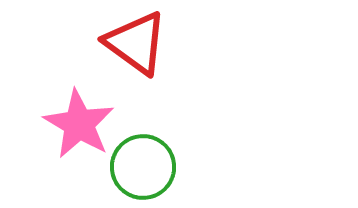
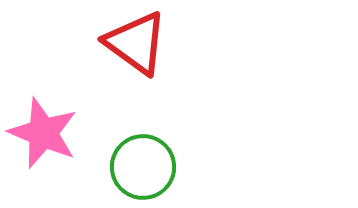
pink star: moved 36 px left, 9 px down; rotated 8 degrees counterclockwise
